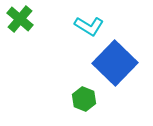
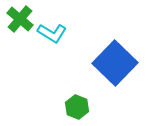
cyan L-shape: moved 37 px left, 7 px down
green hexagon: moved 7 px left, 8 px down
